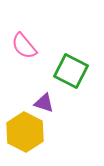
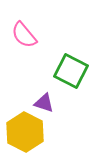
pink semicircle: moved 11 px up
